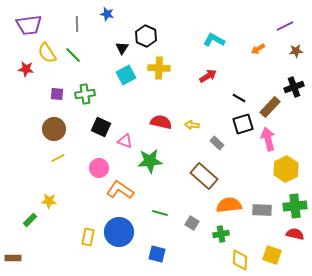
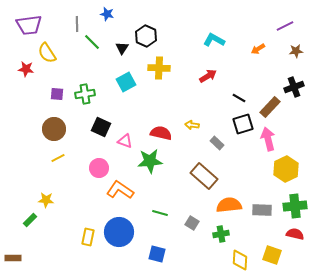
green line at (73, 55): moved 19 px right, 13 px up
cyan square at (126, 75): moved 7 px down
red semicircle at (161, 122): moved 11 px down
yellow star at (49, 201): moved 3 px left, 1 px up
